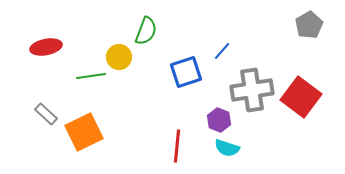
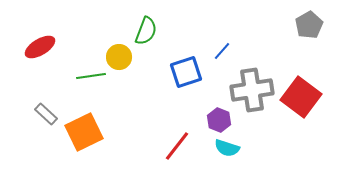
red ellipse: moved 6 px left; rotated 20 degrees counterclockwise
red line: rotated 32 degrees clockwise
